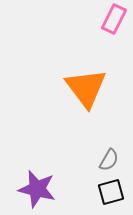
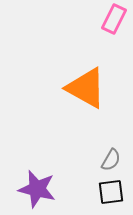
orange triangle: rotated 24 degrees counterclockwise
gray semicircle: moved 2 px right
black square: rotated 8 degrees clockwise
